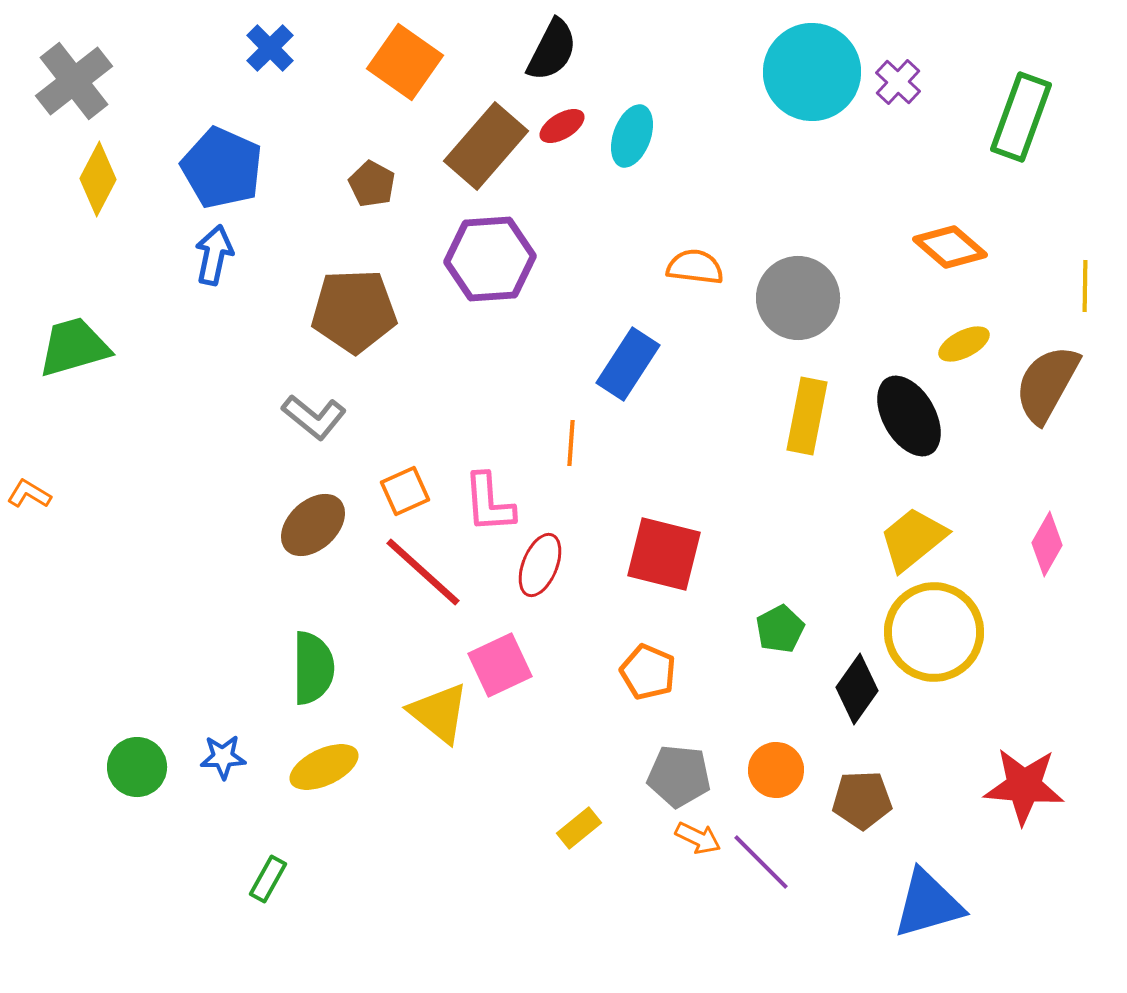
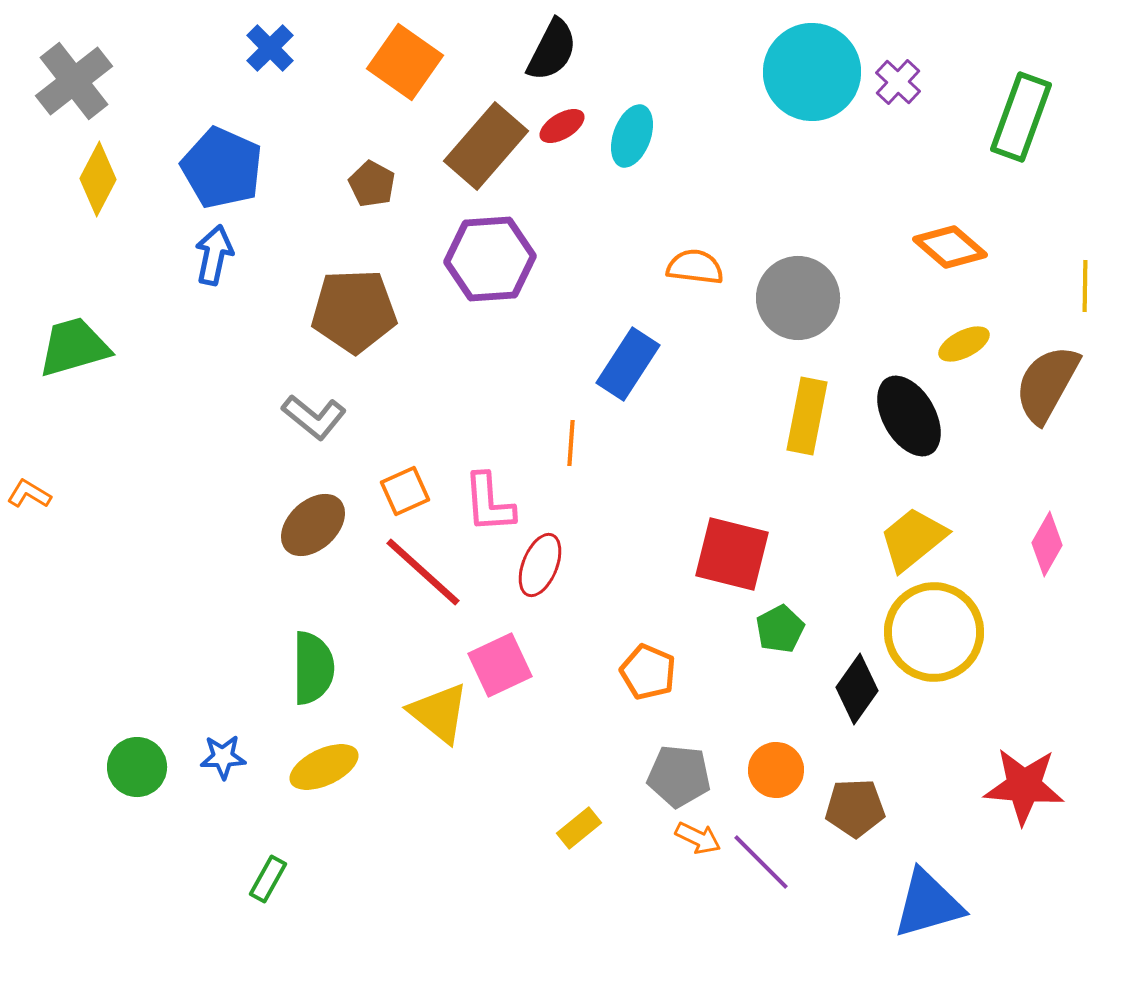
red square at (664, 554): moved 68 px right
brown pentagon at (862, 800): moved 7 px left, 8 px down
